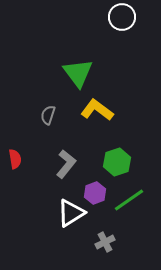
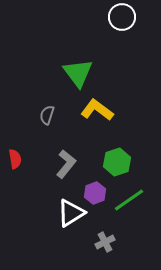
gray semicircle: moved 1 px left
